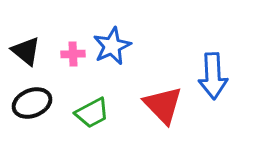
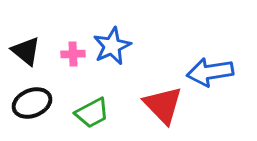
blue arrow: moved 3 px left, 4 px up; rotated 84 degrees clockwise
